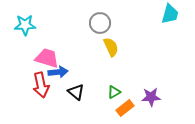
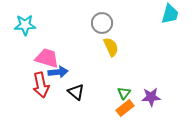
gray circle: moved 2 px right
green triangle: moved 10 px right, 1 px down; rotated 24 degrees counterclockwise
